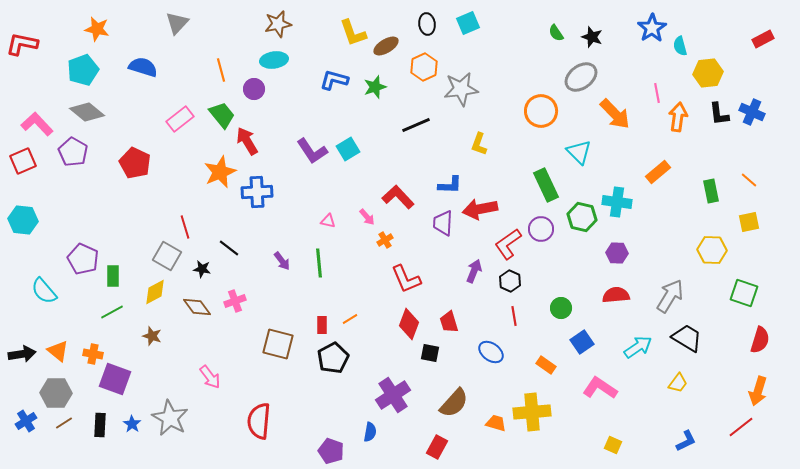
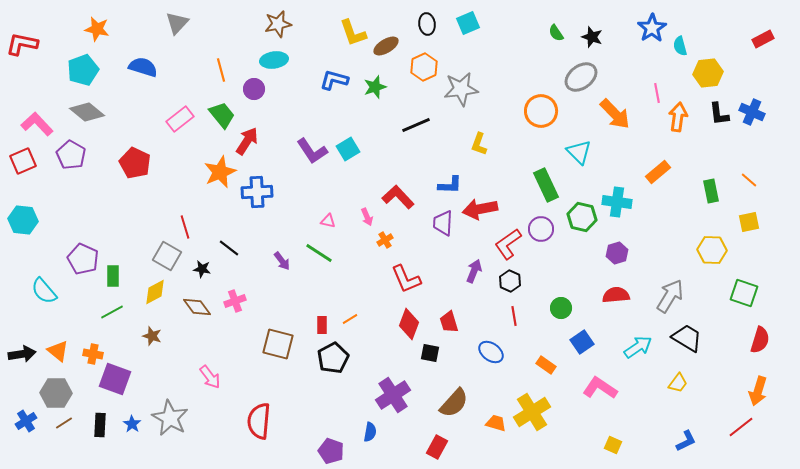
red arrow at (247, 141): rotated 64 degrees clockwise
purple pentagon at (73, 152): moved 2 px left, 3 px down
pink arrow at (367, 217): rotated 18 degrees clockwise
purple hexagon at (617, 253): rotated 20 degrees counterclockwise
green line at (319, 263): moved 10 px up; rotated 52 degrees counterclockwise
yellow cross at (532, 412): rotated 27 degrees counterclockwise
